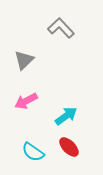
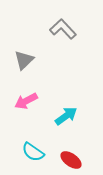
gray L-shape: moved 2 px right, 1 px down
red ellipse: moved 2 px right, 13 px down; rotated 10 degrees counterclockwise
